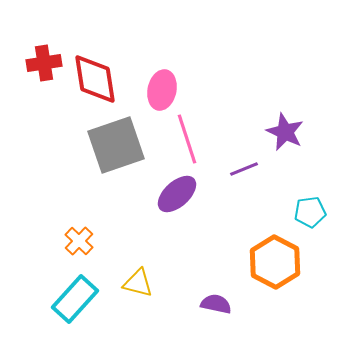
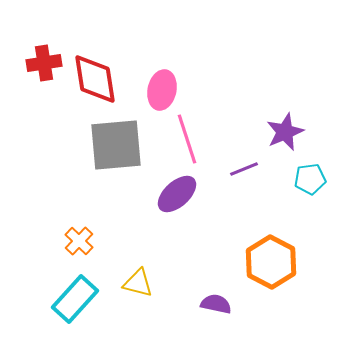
purple star: rotated 24 degrees clockwise
gray square: rotated 14 degrees clockwise
cyan pentagon: moved 33 px up
orange hexagon: moved 4 px left
